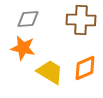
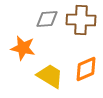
gray diamond: moved 19 px right
orange diamond: moved 1 px right, 1 px down
yellow trapezoid: moved 4 px down
